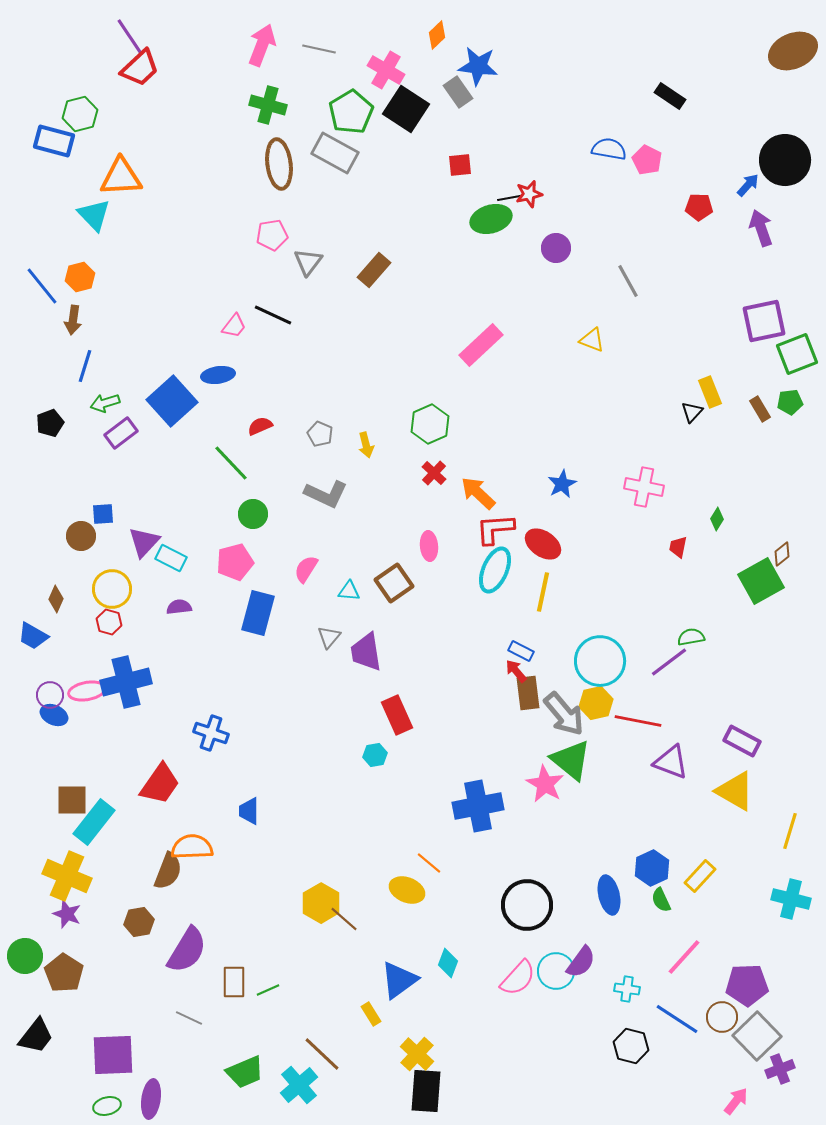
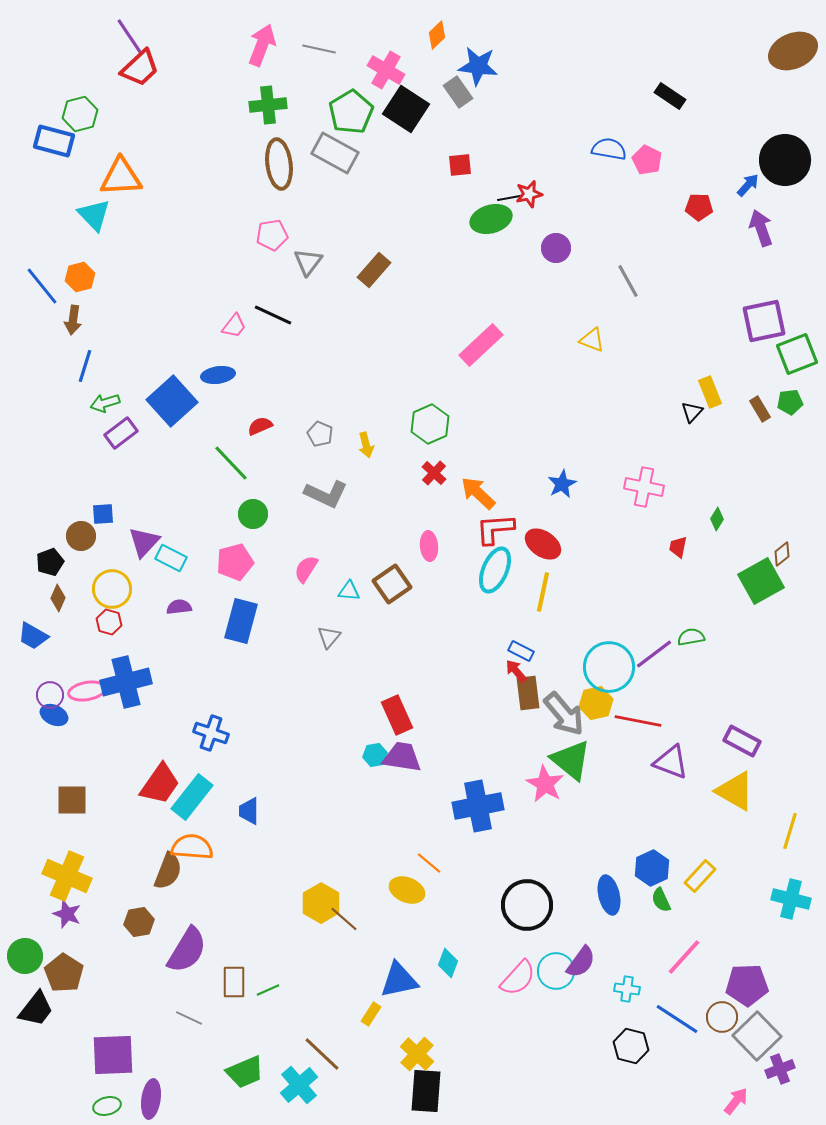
green cross at (268, 105): rotated 21 degrees counterclockwise
black pentagon at (50, 423): moved 139 px down
brown square at (394, 583): moved 2 px left, 1 px down
brown diamond at (56, 599): moved 2 px right, 1 px up
blue rectangle at (258, 613): moved 17 px left, 8 px down
purple trapezoid at (366, 652): moved 36 px right, 105 px down; rotated 108 degrees clockwise
cyan circle at (600, 661): moved 9 px right, 6 px down
purple line at (669, 662): moved 15 px left, 8 px up
cyan rectangle at (94, 822): moved 98 px right, 25 px up
orange semicircle at (192, 847): rotated 6 degrees clockwise
blue triangle at (399, 980): rotated 24 degrees clockwise
yellow rectangle at (371, 1014): rotated 65 degrees clockwise
black trapezoid at (36, 1036): moved 27 px up
